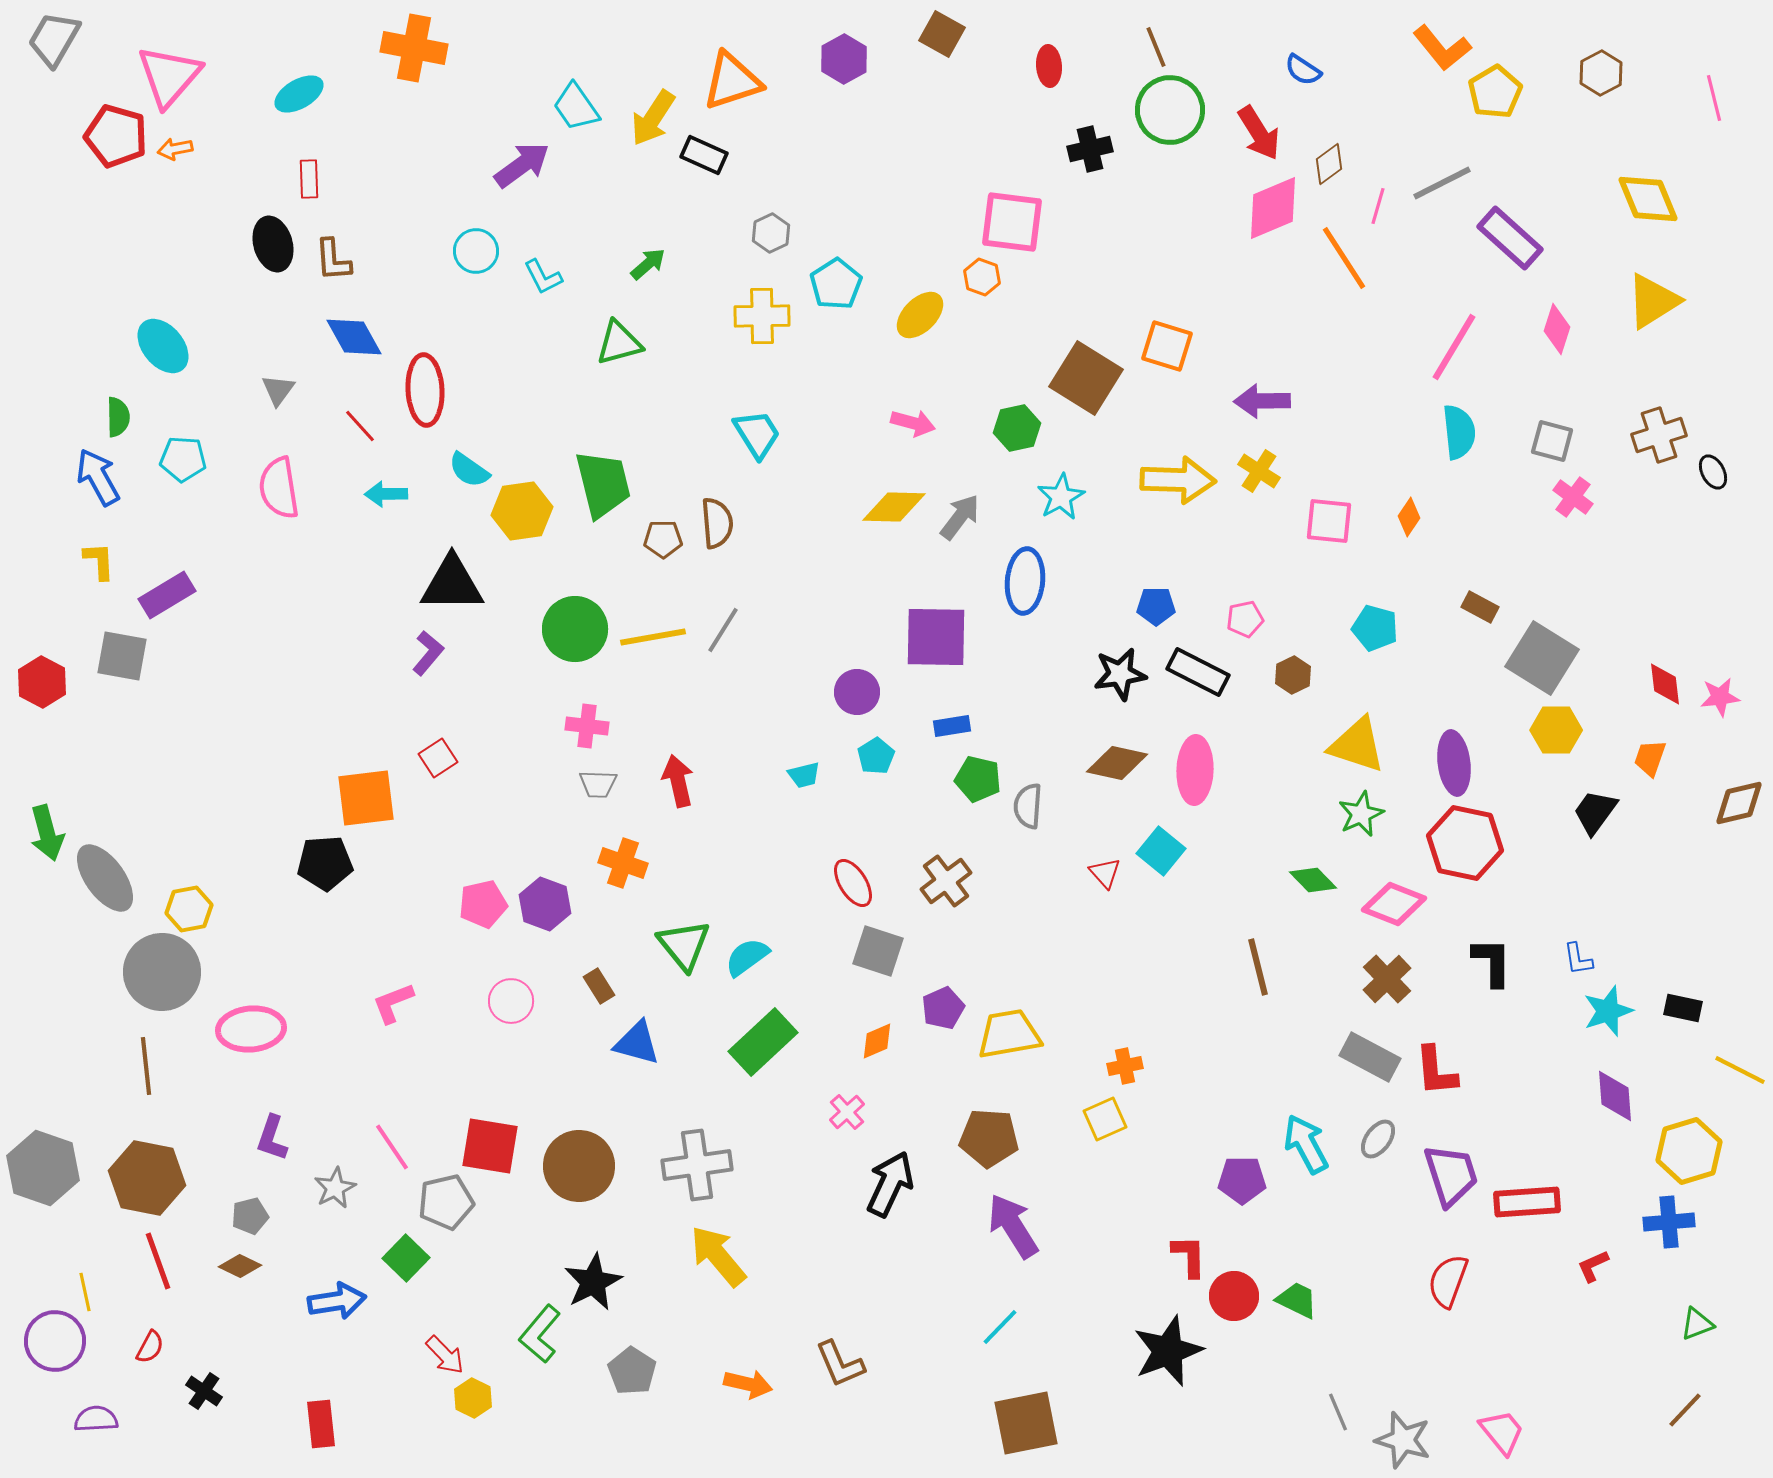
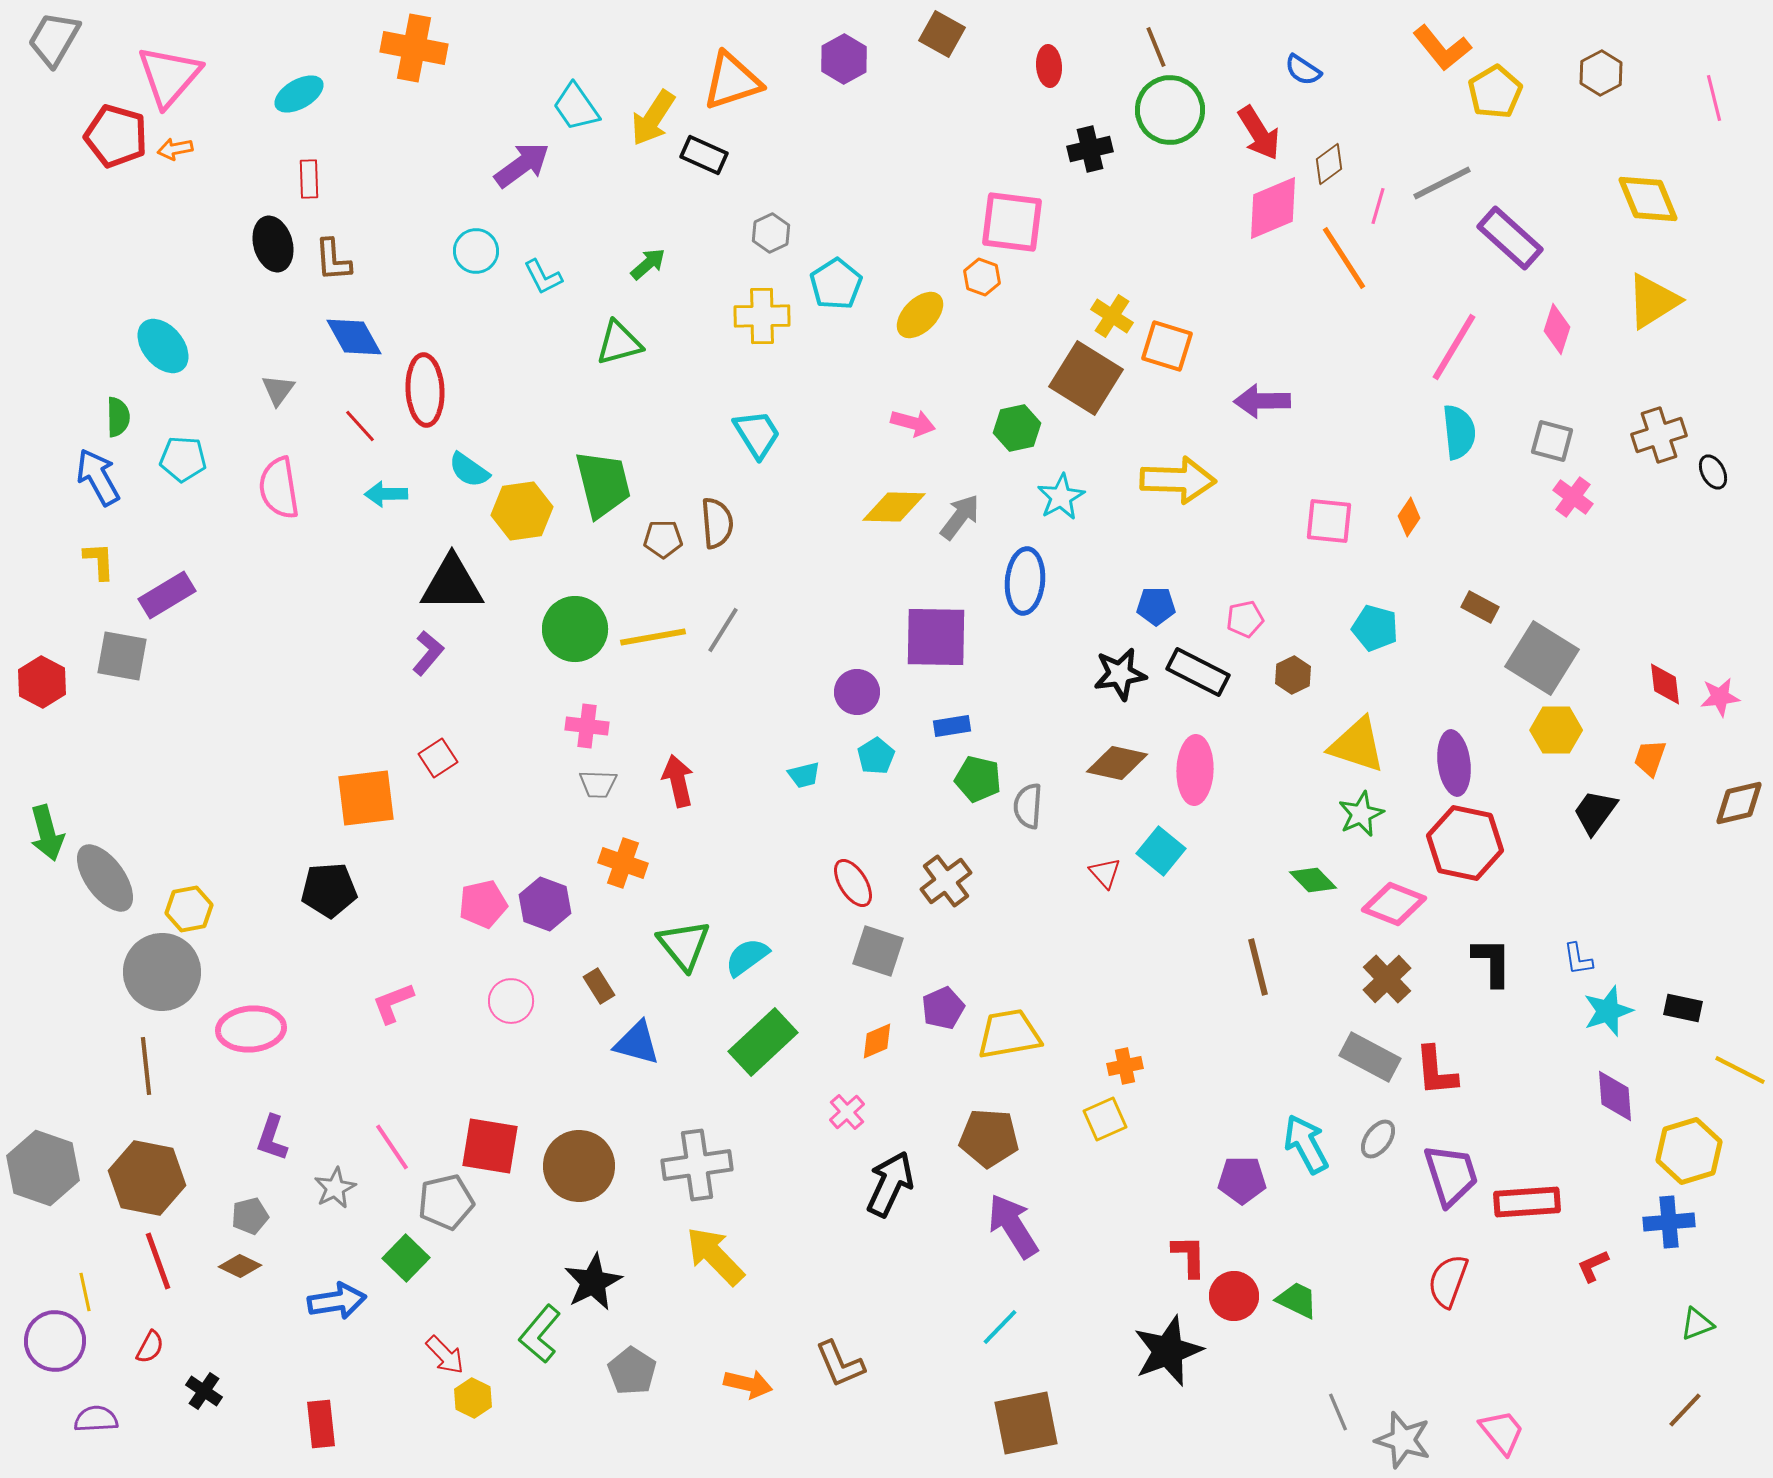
yellow cross at (1259, 471): moved 147 px left, 155 px up
black pentagon at (325, 863): moved 4 px right, 27 px down
yellow arrow at (718, 1256): moved 3 px left; rotated 4 degrees counterclockwise
